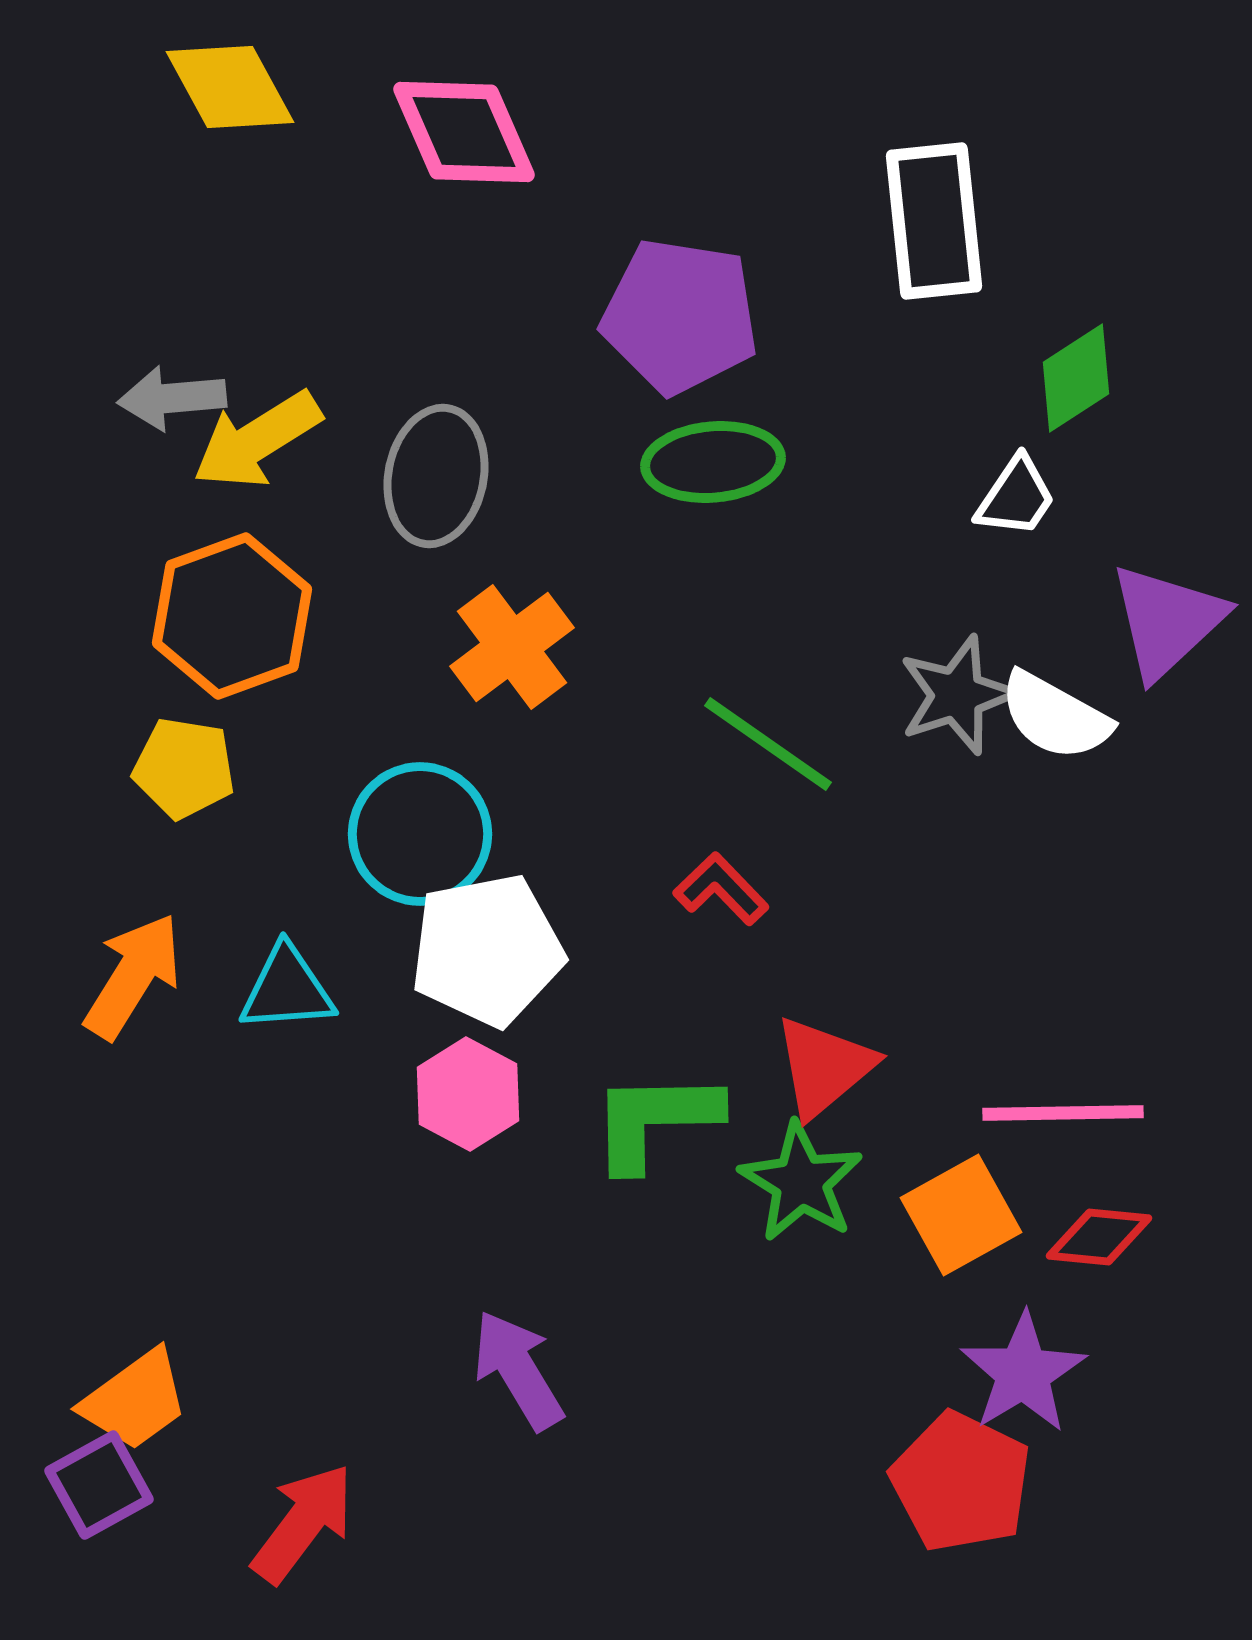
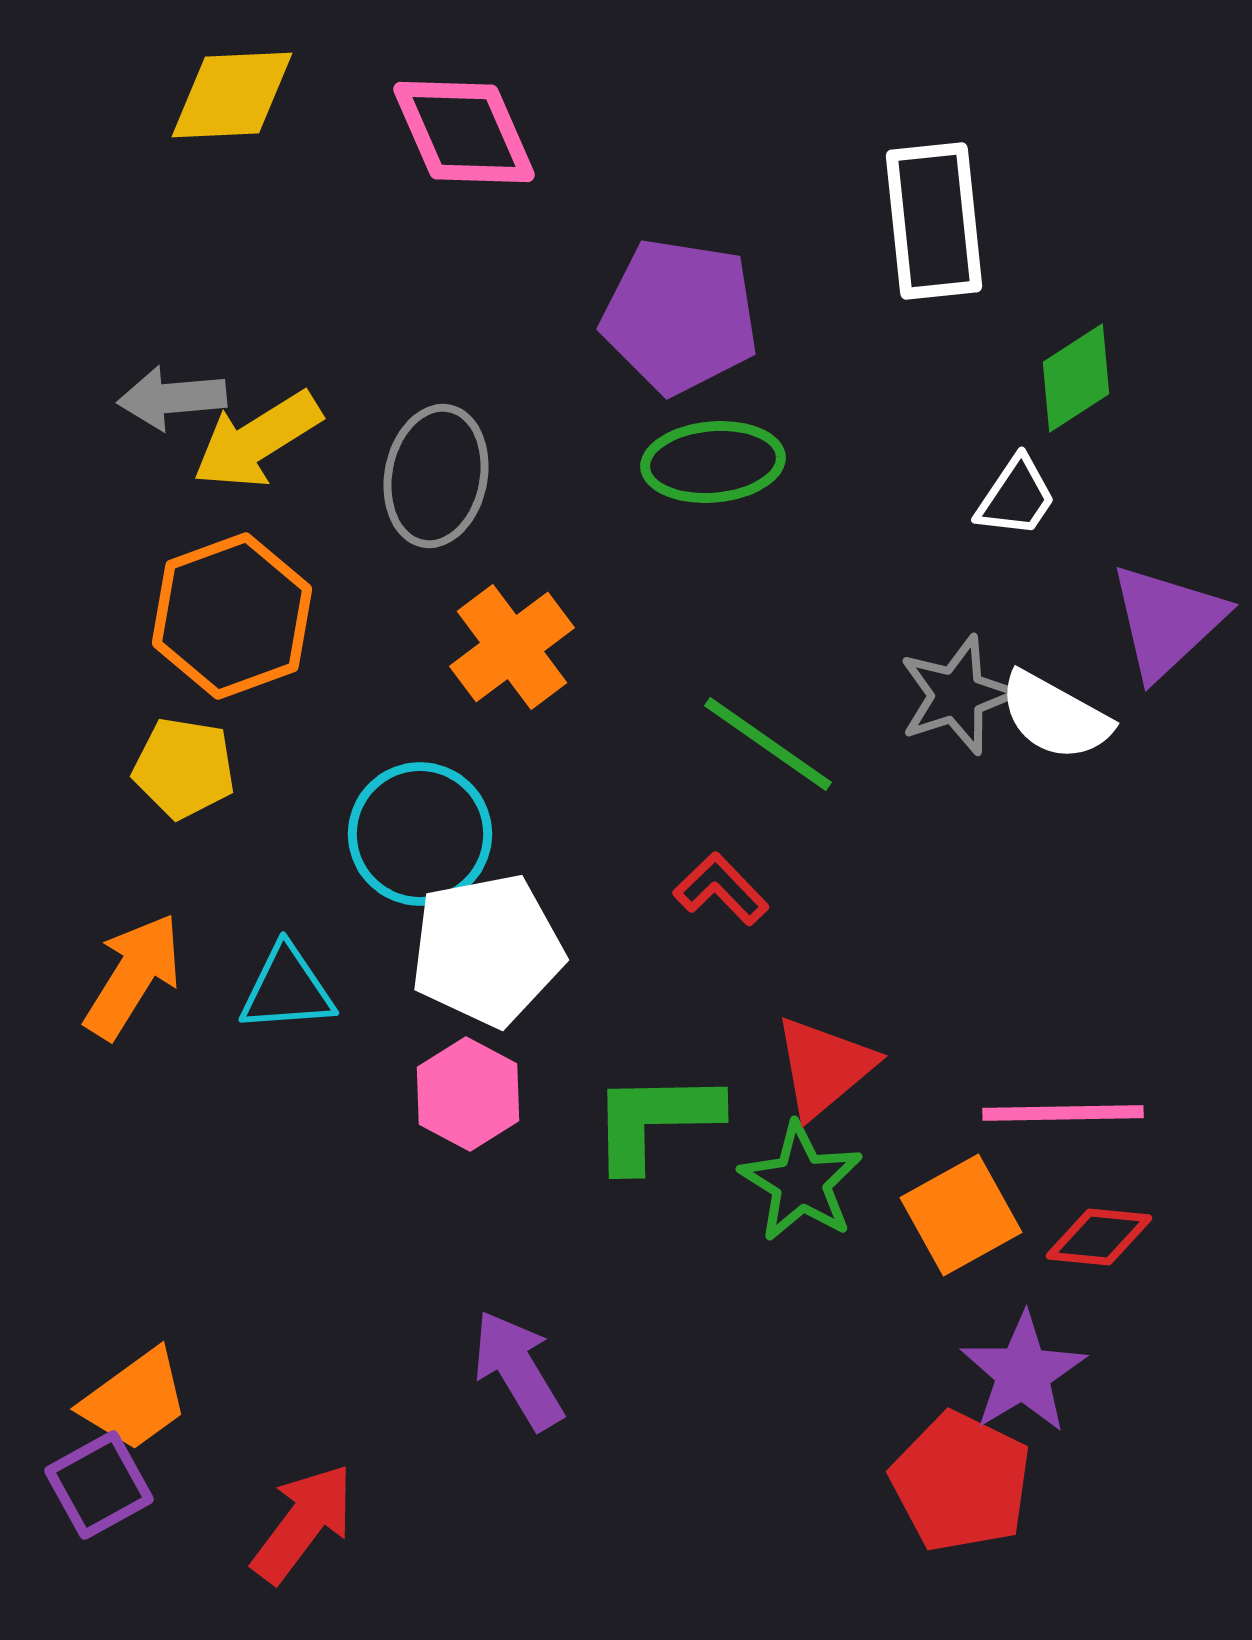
yellow diamond: moved 2 px right, 8 px down; rotated 64 degrees counterclockwise
